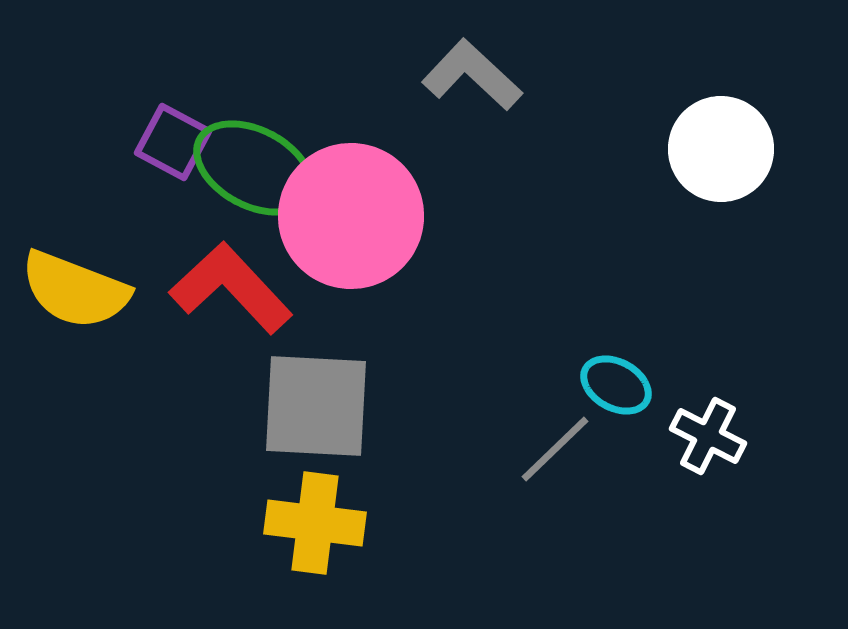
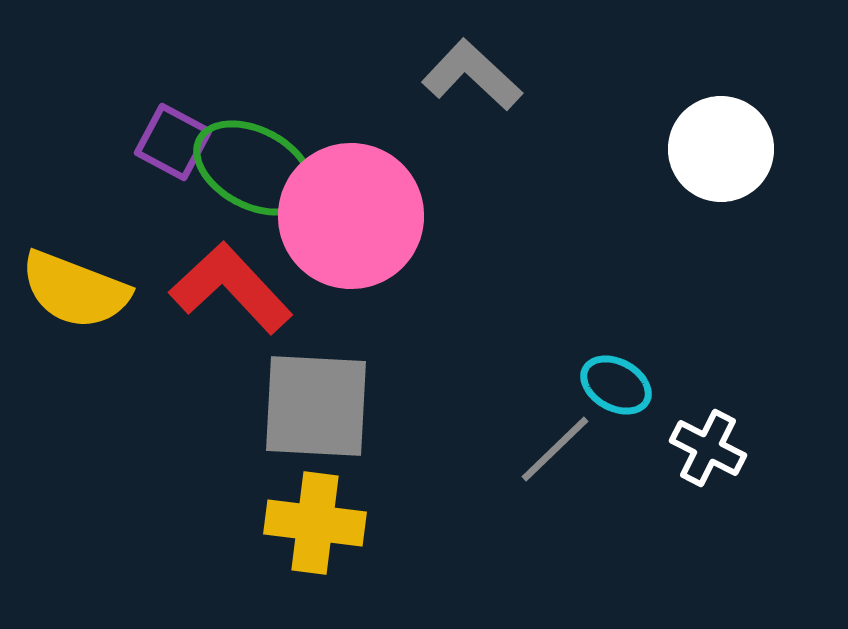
white cross: moved 12 px down
